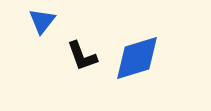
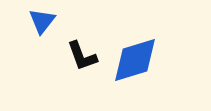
blue diamond: moved 2 px left, 2 px down
